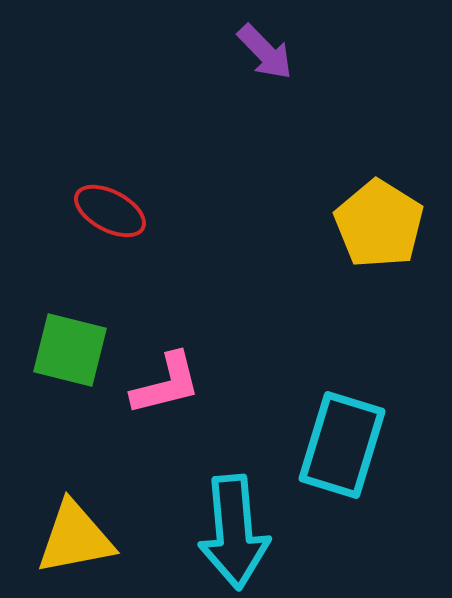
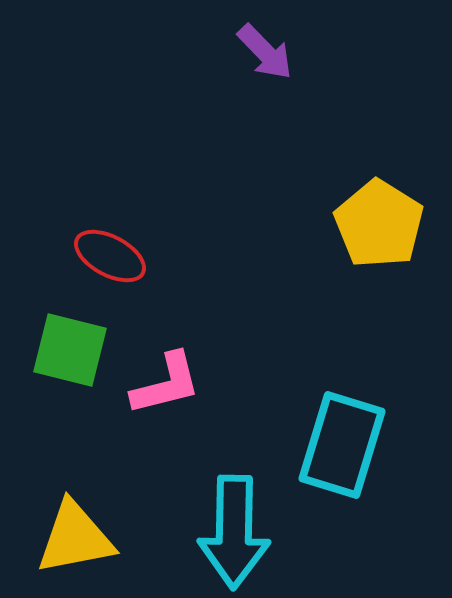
red ellipse: moved 45 px down
cyan arrow: rotated 6 degrees clockwise
